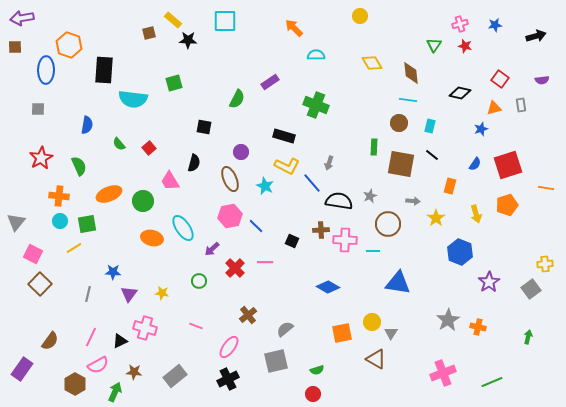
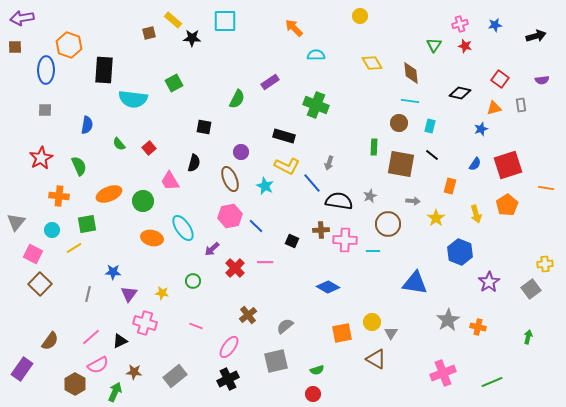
black star at (188, 40): moved 4 px right, 2 px up
green square at (174, 83): rotated 12 degrees counterclockwise
cyan line at (408, 100): moved 2 px right, 1 px down
gray square at (38, 109): moved 7 px right, 1 px down
orange pentagon at (507, 205): rotated 15 degrees counterclockwise
cyan circle at (60, 221): moved 8 px left, 9 px down
green circle at (199, 281): moved 6 px left
blue triangle at (398, 283): moved 17 px right
pink cross at (145, 328): moved 5 px up
gray semicircle at (285, 329): moved 3 px up
pink line at (91, 337): rotated 24 degrees clockwise
